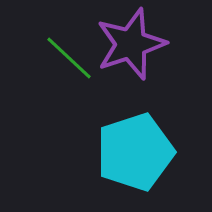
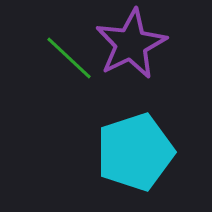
purple star: rotated 8 degrees counterclockwise
